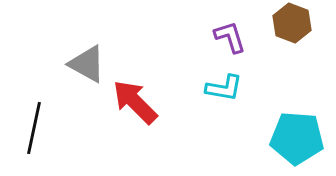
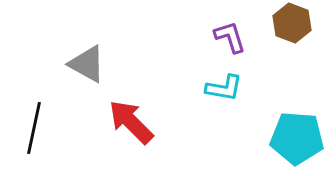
red arrow: moved 4 px left, 20 px down
